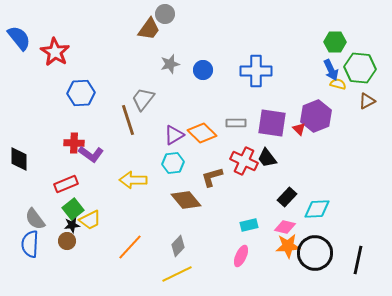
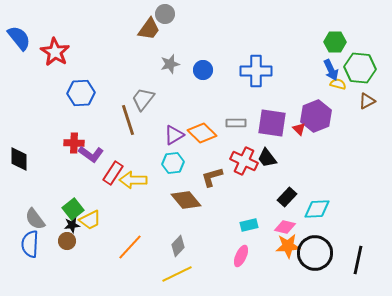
red rectangle at (66, 184): moved 47 px right, 11 px up; rotated 35 degrees counterclockwise
